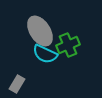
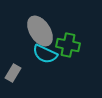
green cross: rotated 35 degrees clockwise
gray rectangle: moved 4 px left, 11 px up
